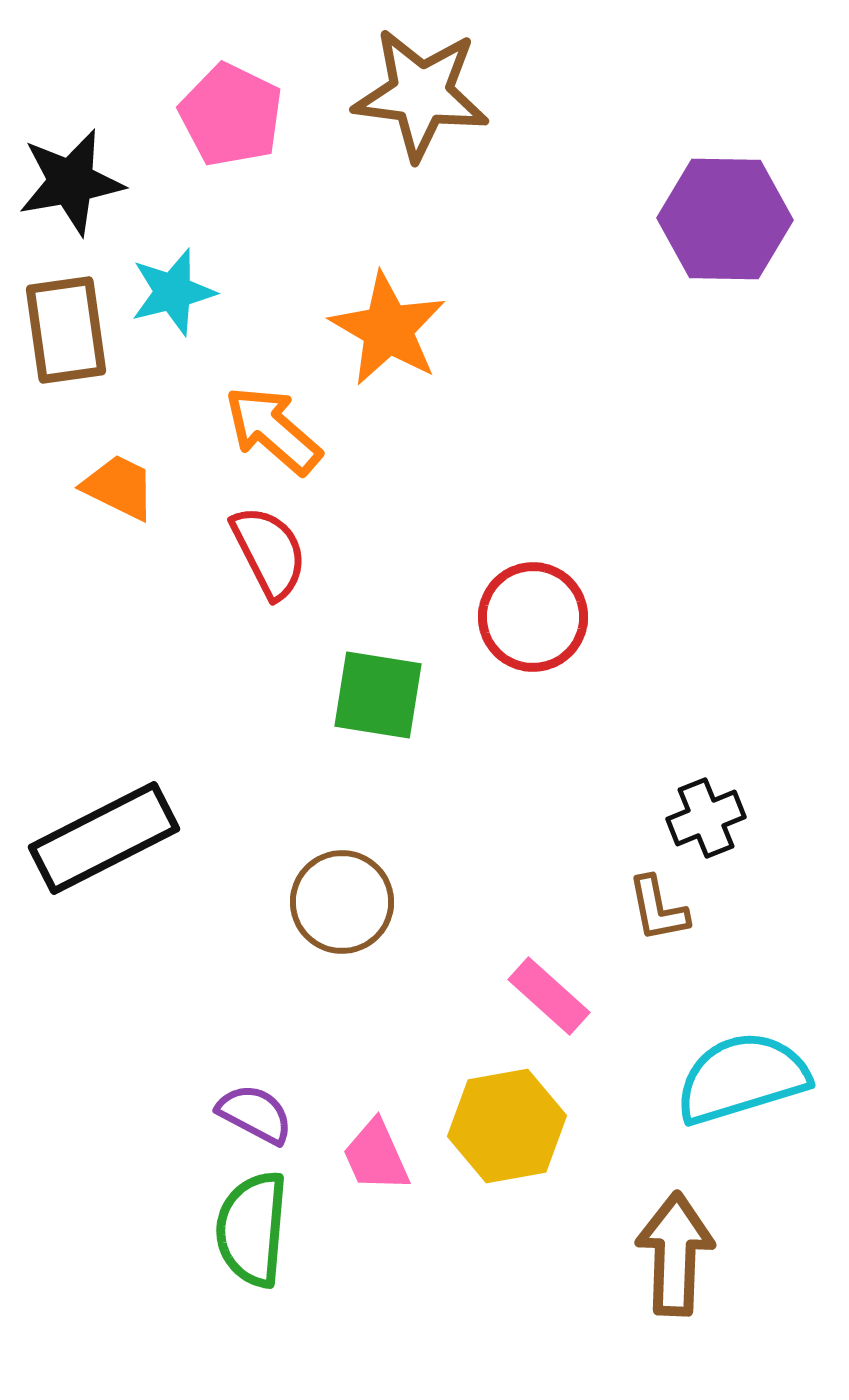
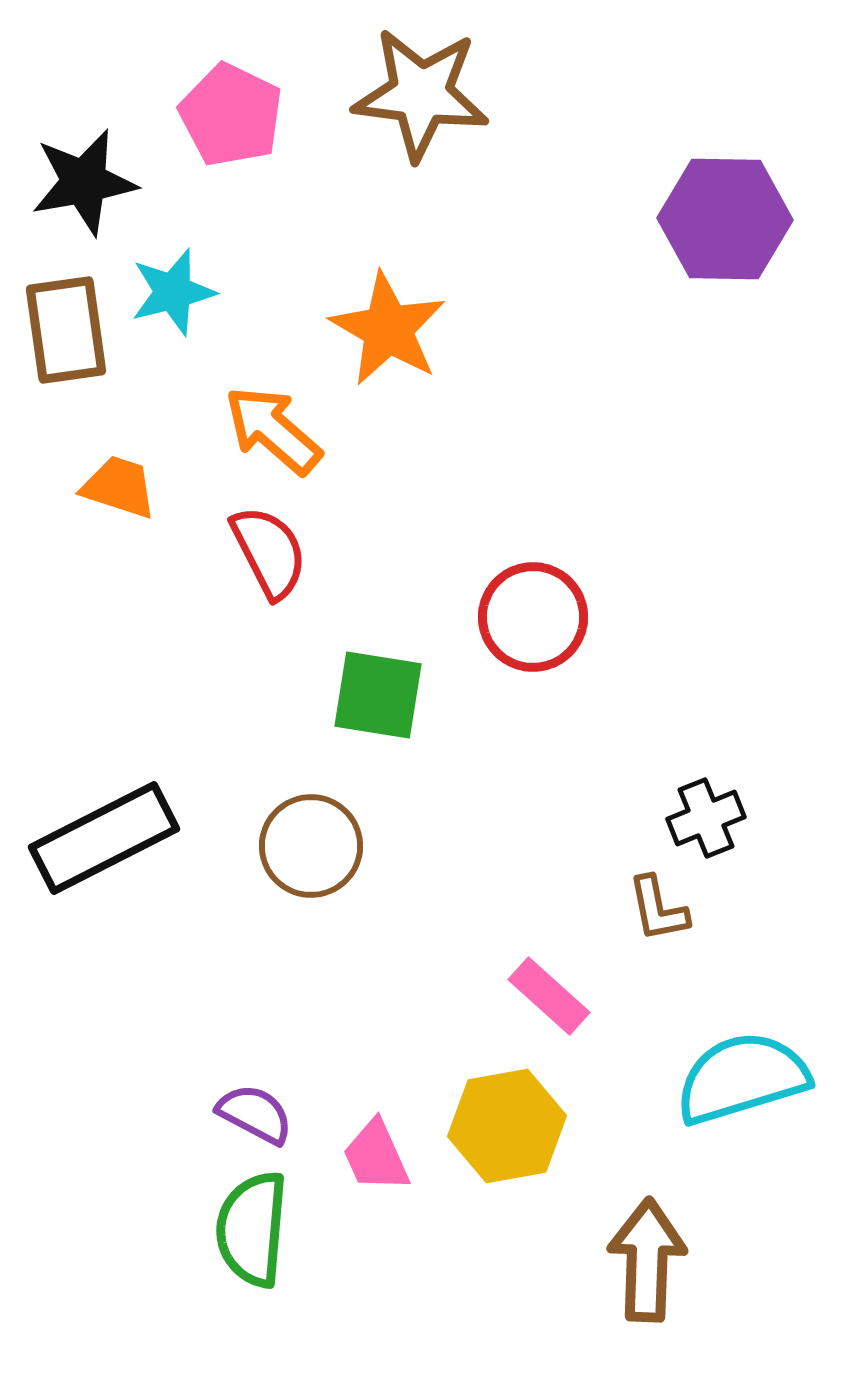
black star: moved 13 px right
orange trapezoid: rotated 8 degrees counterclockwise
brown circle: moved 31 px left, 56 px up
brown arrow: moved 28 px left, 6 px down
